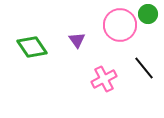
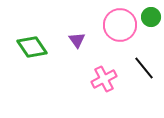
green circle: moved 3 px right, 3 px down
